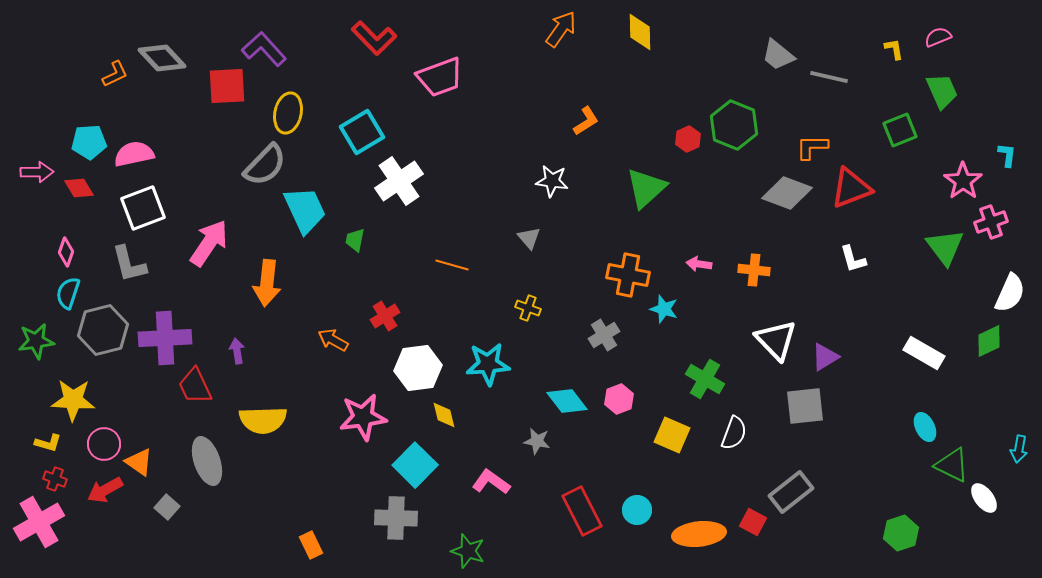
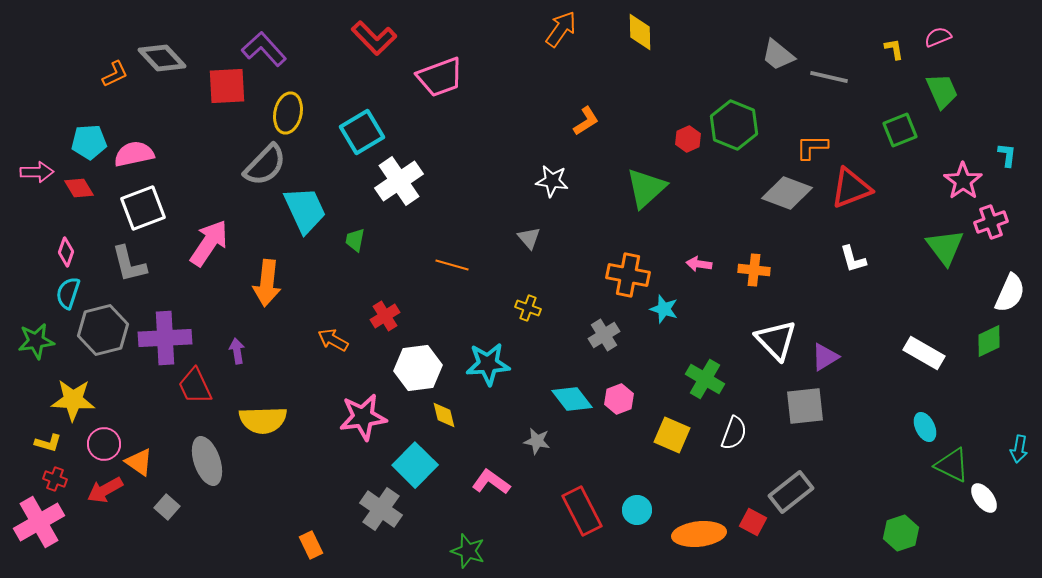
cyan diamond at (567, 401): moved 5 px right, 2 px up
gray cross at (396, 518): moved 15 px left, 9 px up; rotated 33 degrees clockwise
